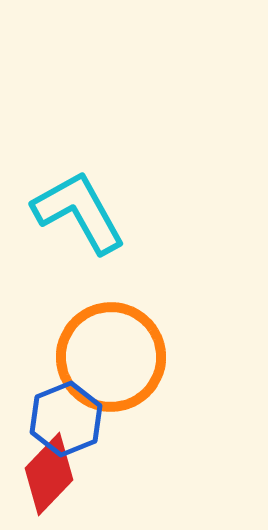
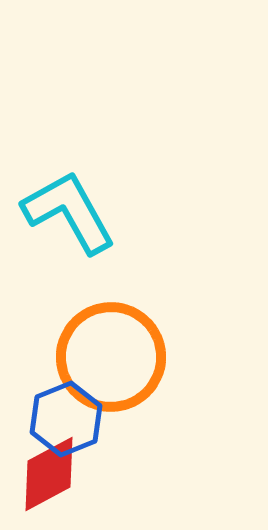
cyan L-shape: moved 10 px left
red diamond: rotated 18 degrees clockwise
